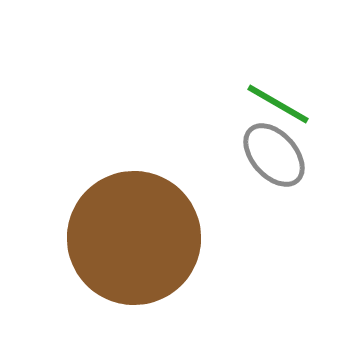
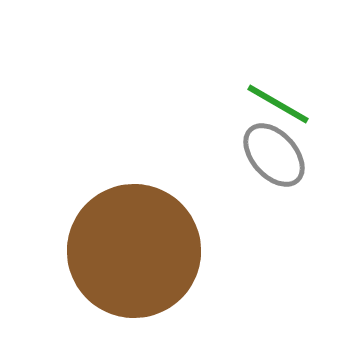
brown circle: moved 13 px down
